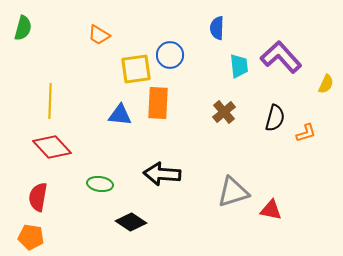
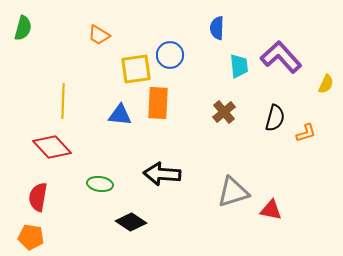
yellow line: moved 13 px right
